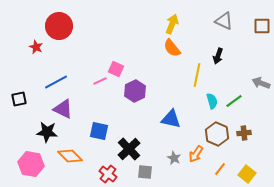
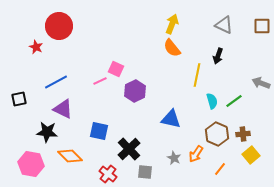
gray triangle: moved 4 px down
brown cross: moved 1 px left, 1 px down
yellow square: moved 4 px right, 19 px up; rotated 12 degrees clockwise
